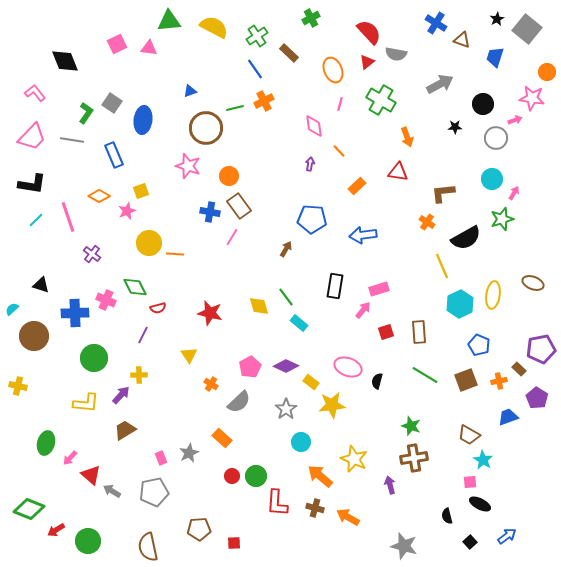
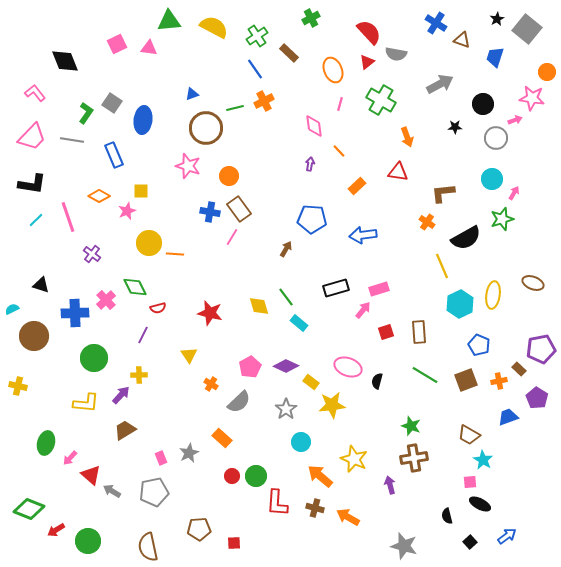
blue triangle at (190, 91): moved 2 px right, 3 px down
yellow square at (141, 191): rotated 21 degrees clockwise
brown rectangle at (239, 206): moved 3 px down
black rectangle at (335, 286): moved 1 px right, 2 px down; rotated 65 degrees clockwise
pink cross at (106, 300): rotated 24 degrees clockwise
cyan semicircle at (12, 309): rotated 16 degrees clockwise
